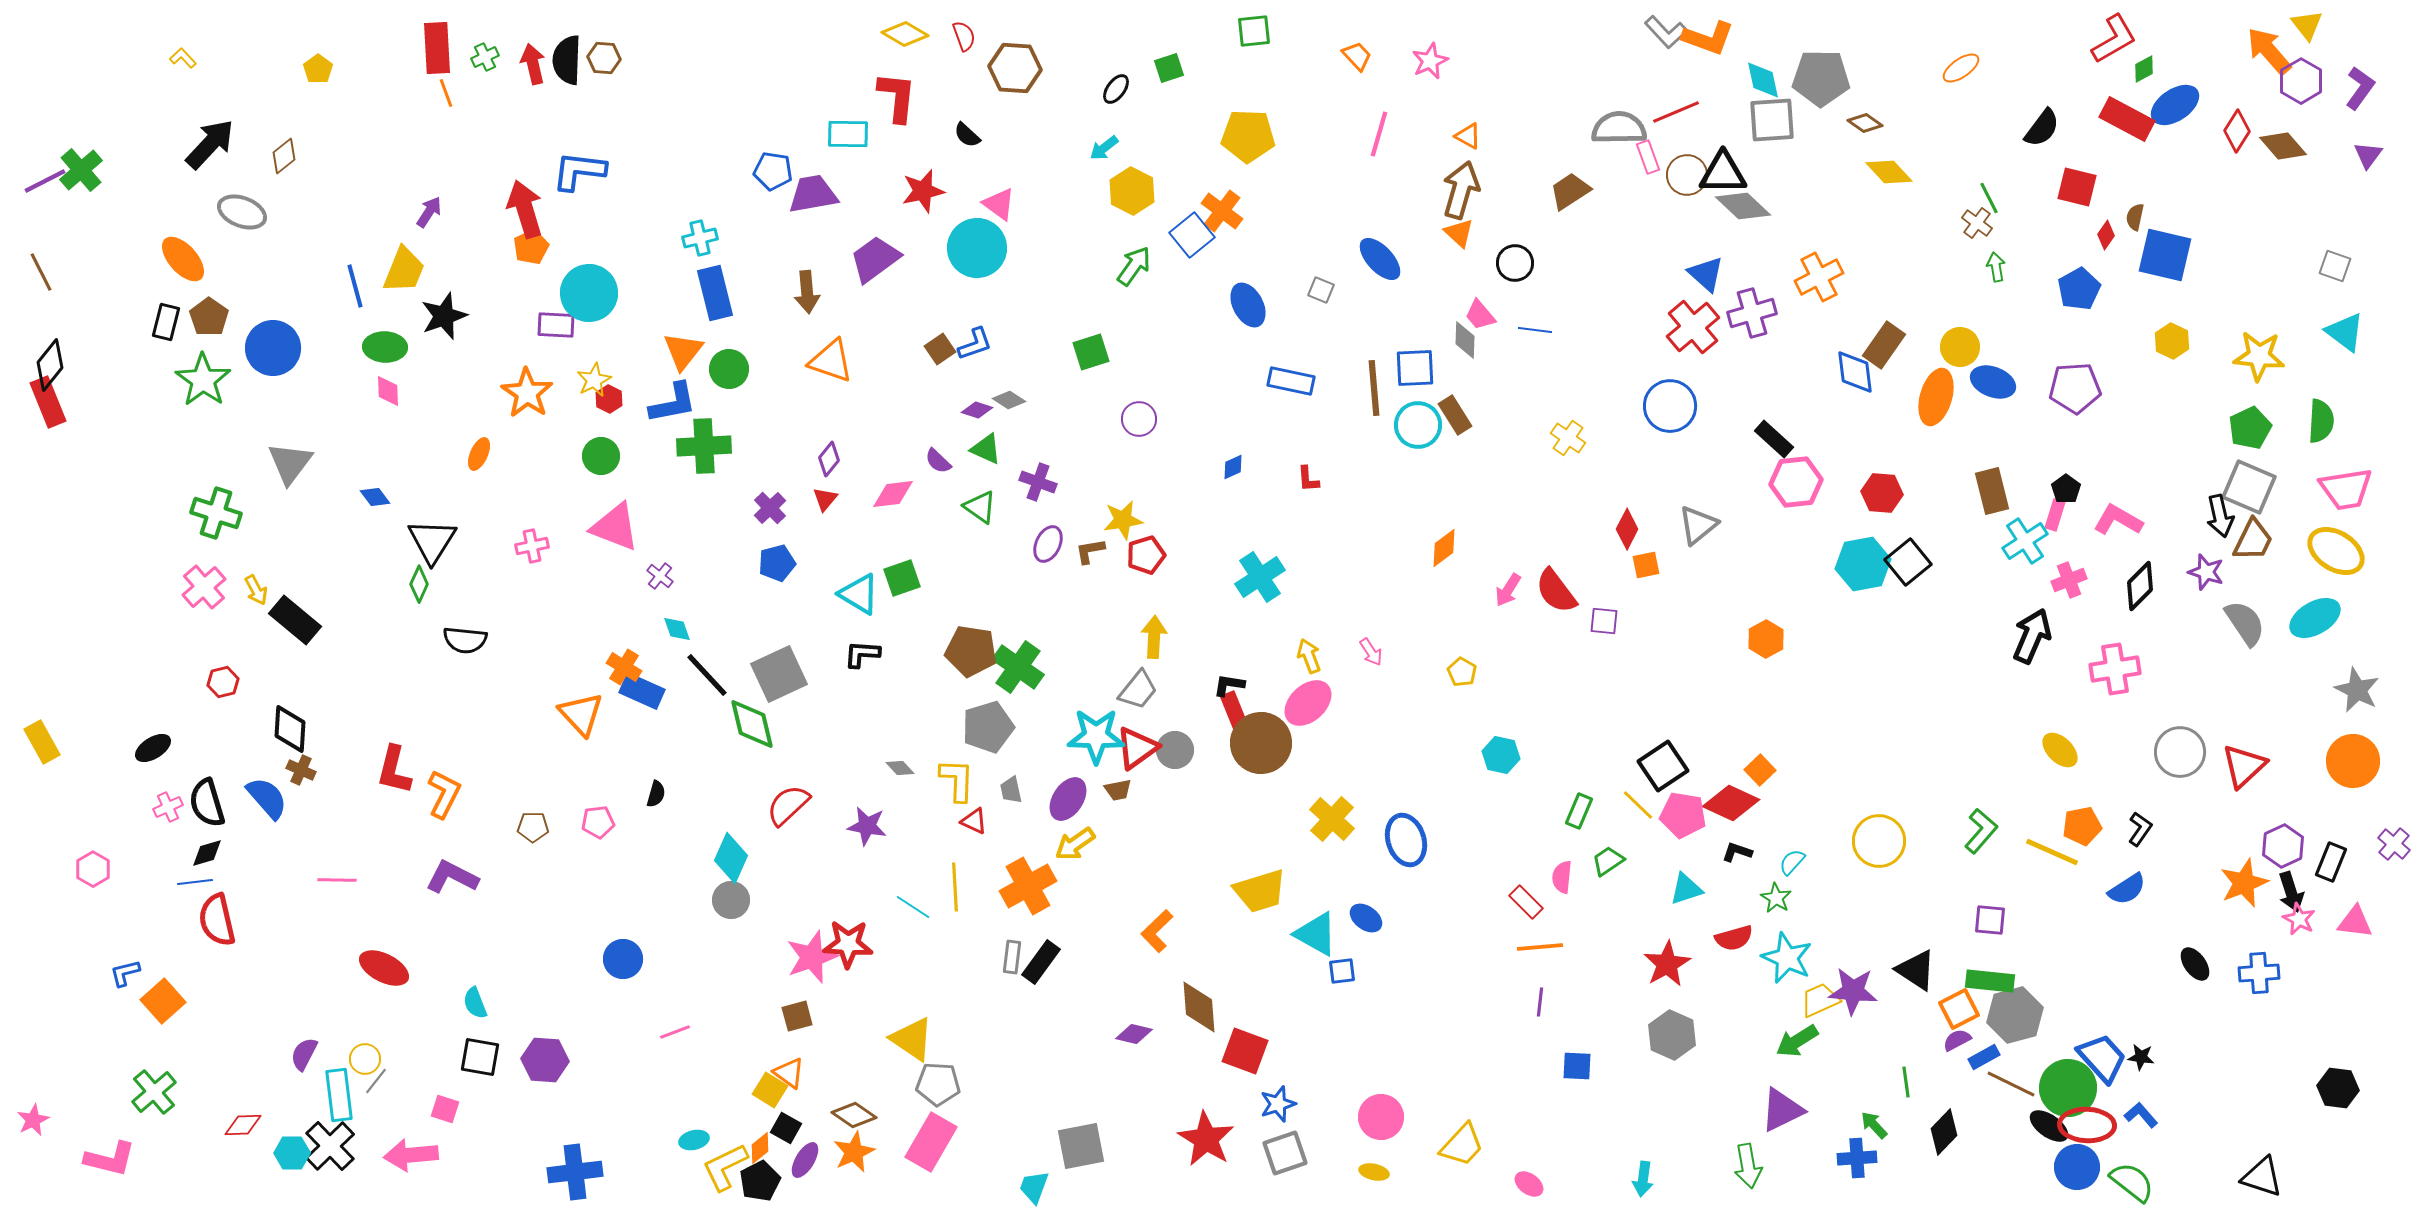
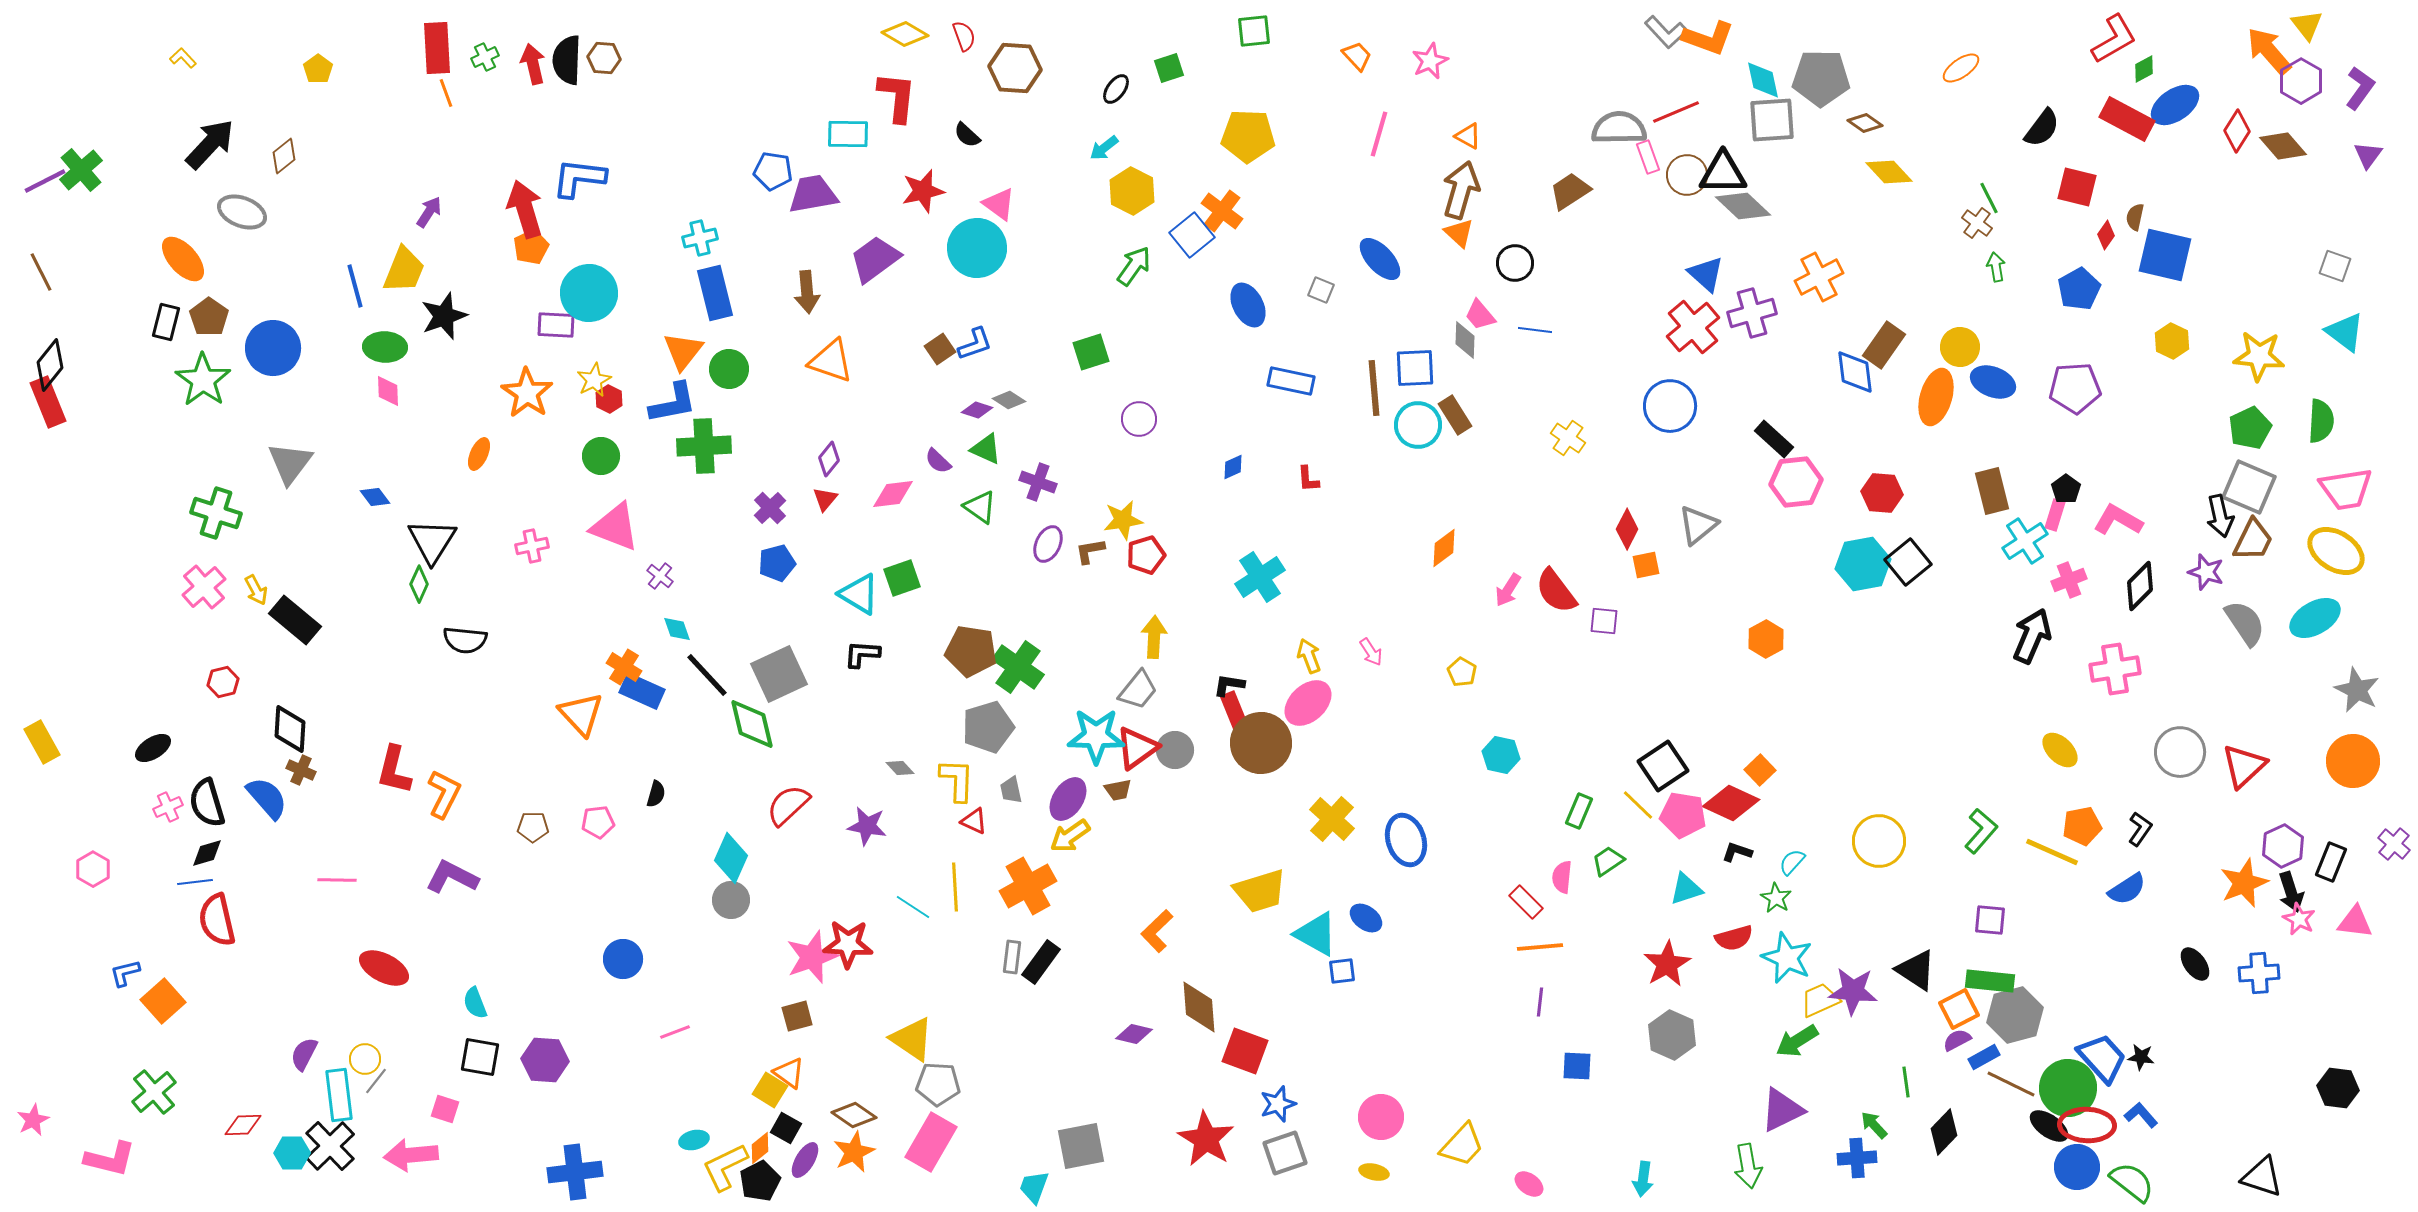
blue L-shape at (579, 171): moved 7 px down
yellow arrow at (1075, 844): moved 5 px left, 8 px up
